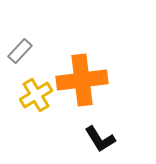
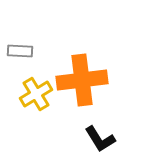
gray rectangle: rotated 50 degrees clockwise
yellow cross: moved 1 px up
